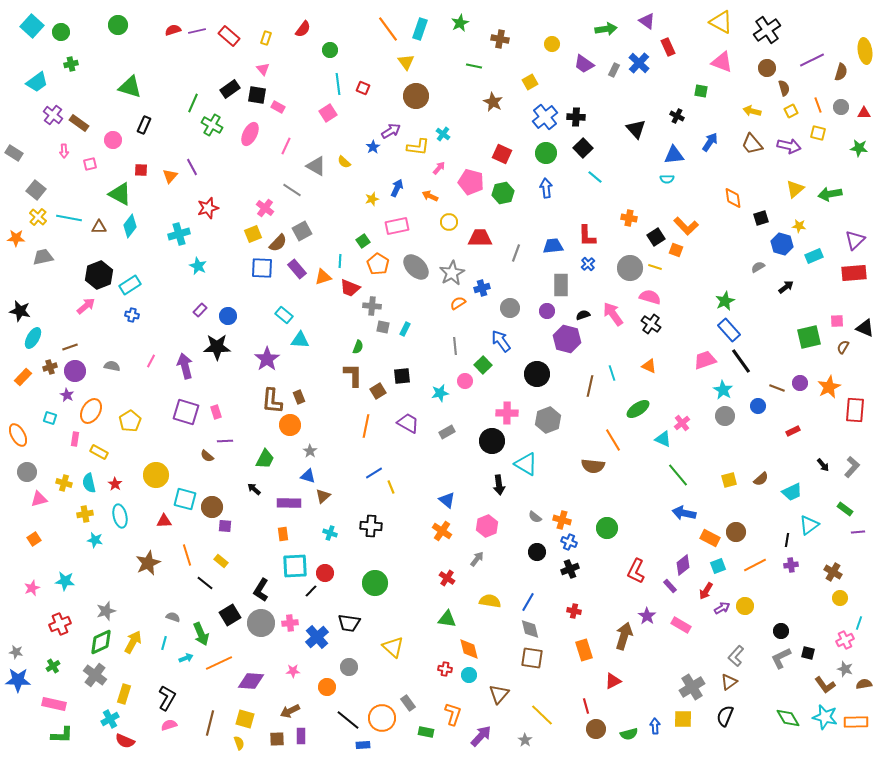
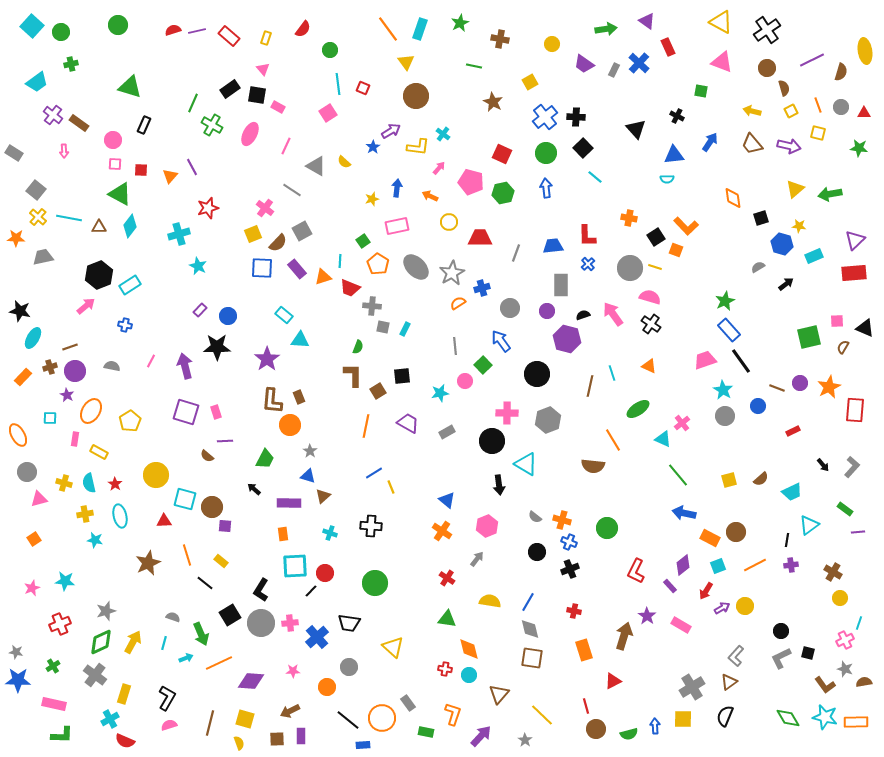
pink square at (90, 164): moved 25 px right; rotated 16 degrees clockwise
blue arrow at (397, 188): rotated 18 degrees counterclockwise
black arrow at (786, 287): moved 3 px up
blue cross at (132, 315): moved 7 px left, 10 px down
cyan square at (50, 418): rotated 16 degrees counterclockwise
brown semicircle at (864, 684): moved 2 px up
